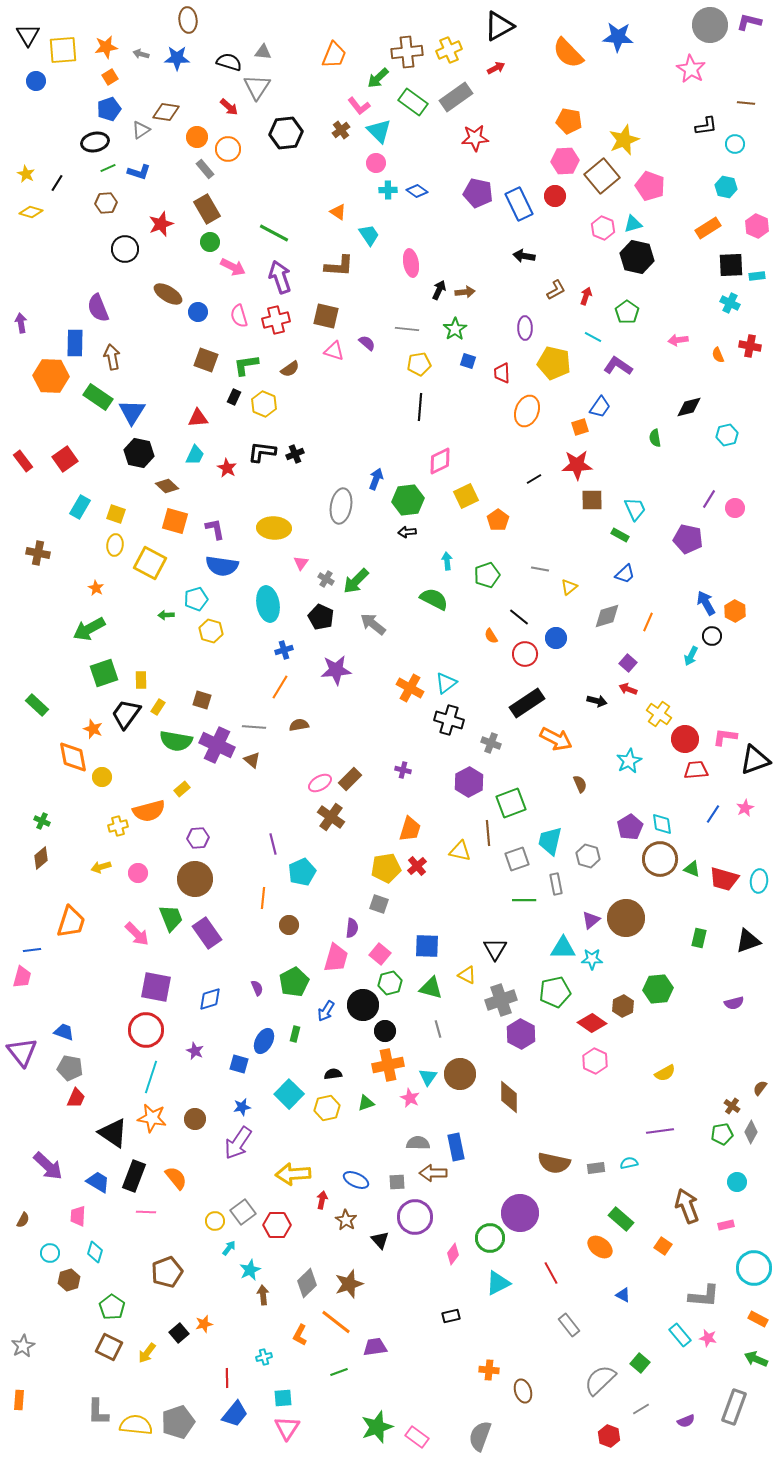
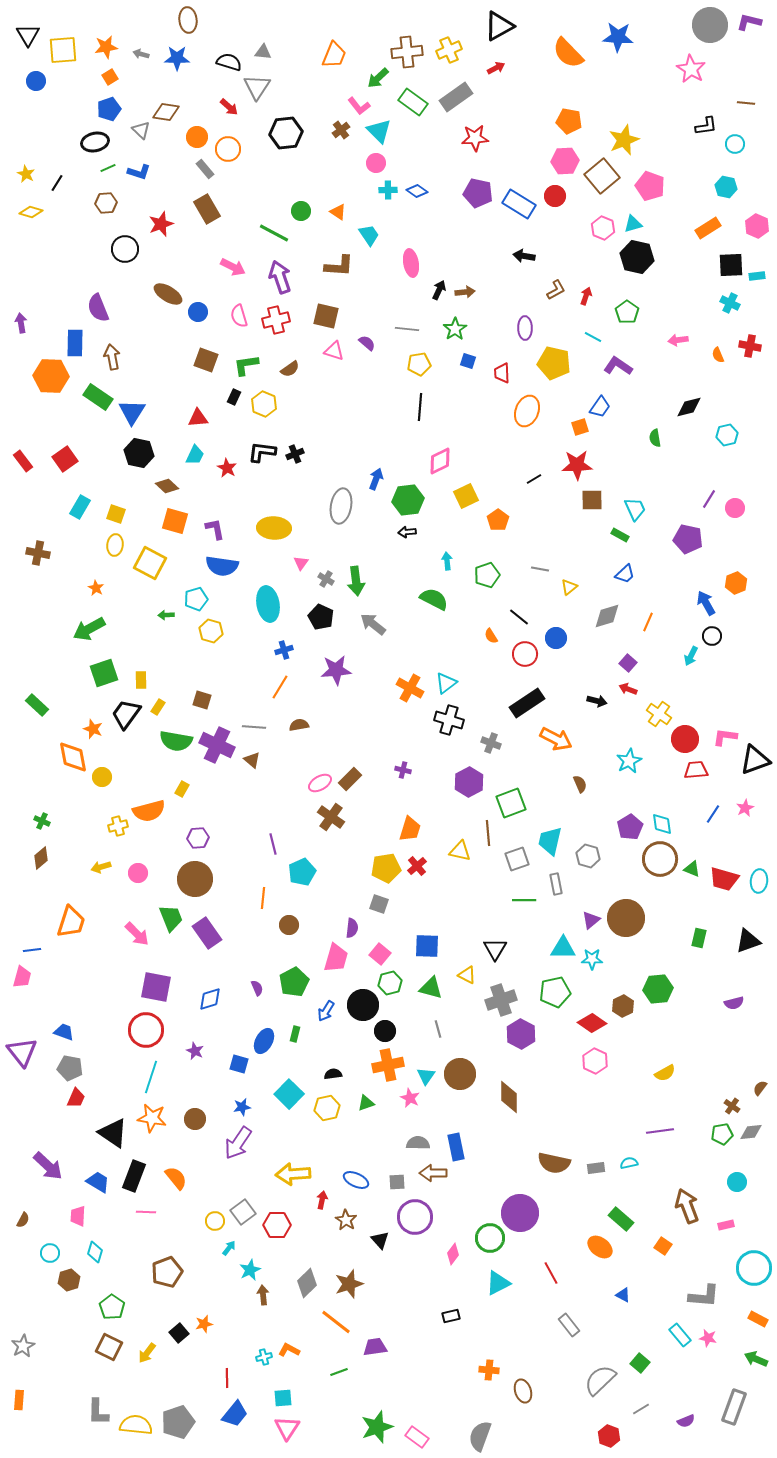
gray triangle at (141, 130): rotated 42 degrees counterclockwise
blue rectangle at (519, 204): rotated 32 degrees counterclockwise
green circle at (210, 242): moved 91 px right, 31 px up
green arrow at (356, 581): rotated 52 degrees counterclockwise
orange hexagon at (735, 611): moved 1 px right, 28 px up; rotated 10 degrees clockwise
yellow rectangle at (182, 789): rotated 21 degrees counterclockwise
cyan triangle at (428, 1077): moved 2 px left, 1 px up
gray diamond at (751, 1132): rotated 55 degrees clockwise
orange L-shape at (300, 1335): moved 11 px left, 15 px down; rotated 90 degrees clockwise
